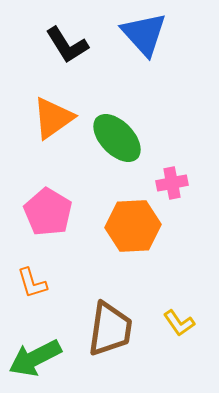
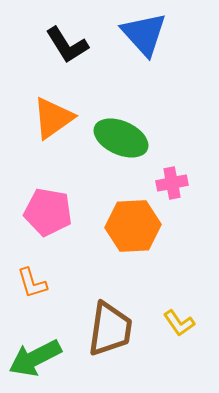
green ellipse: moved 4 px right; rotated 22 degrees counterclockwise
pink pentagon: rotated 21 degrees counterclockwise
